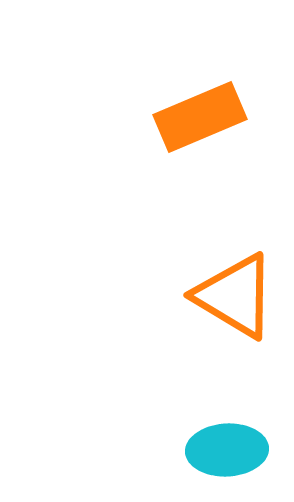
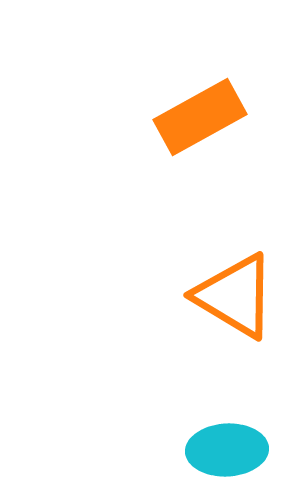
orange rectangle: rotated 6 degrees counterclockwise
